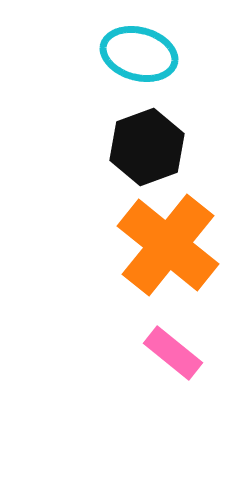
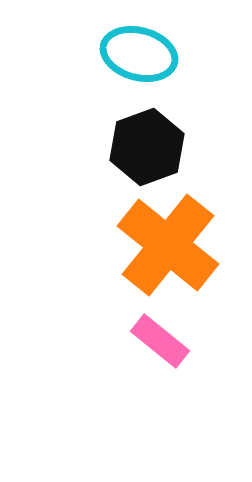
pink rectangle: moved 13 px left, 12 px up
